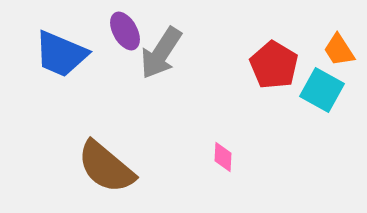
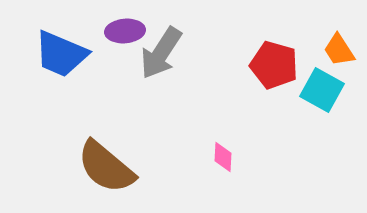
purple ellipse: rotated 66 degrees counterclockwise
red pentagon: rotated 15 degrees counterclockwise
